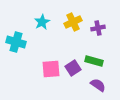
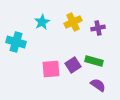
purple square: moved 3 px up
